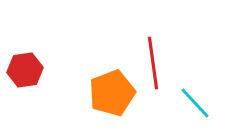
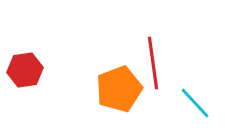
orange pentagon: moved 7 px right, 4 px up
